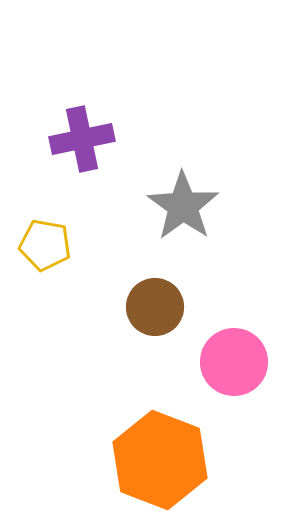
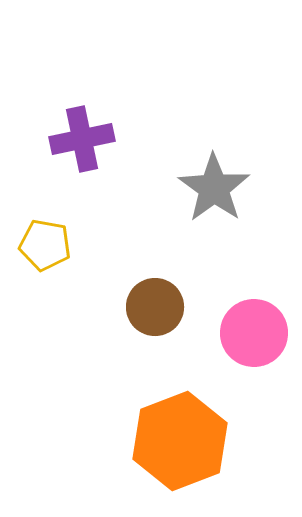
gray star: moved 31 px right, 18 px up
pink circle: moved 20 px right, 29 px up
orange hexagon: moved 20 px right, 19 px up; rotated 18 degrees clockwise
